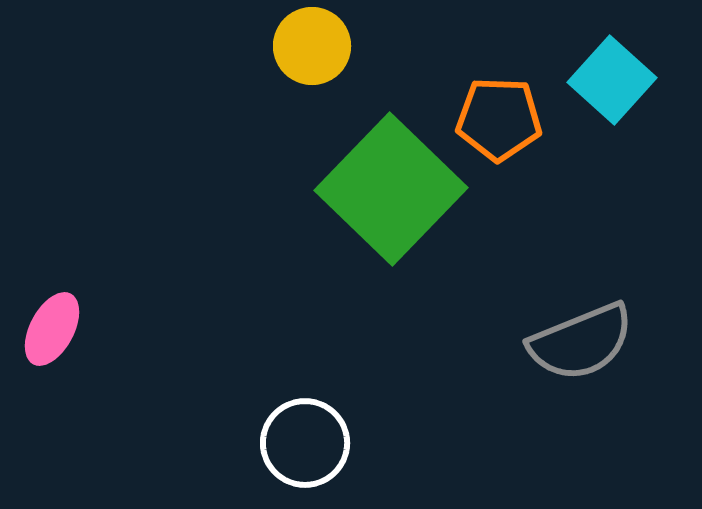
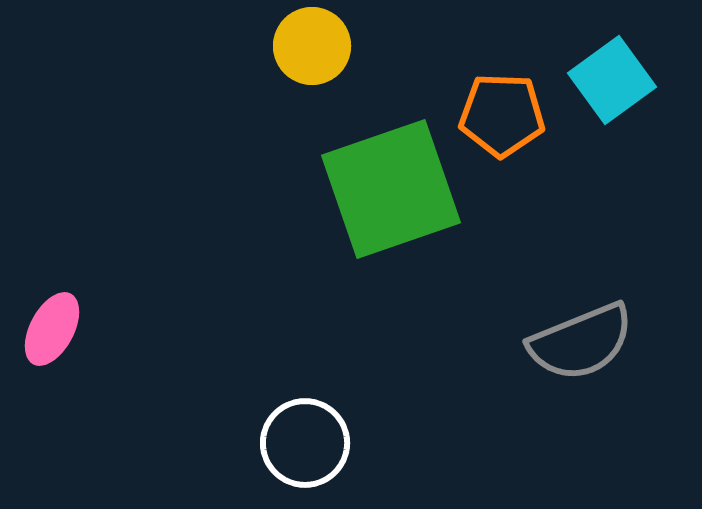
cyan square: rotated 12 degrees clockwise
orange pentagon: moved 3 px right, 4 px up
green square: rotated 27 degrees clockwise
